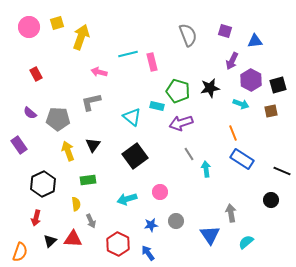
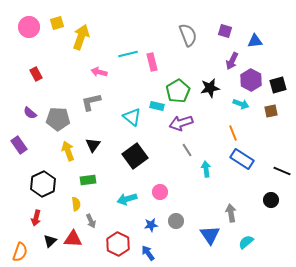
green pentagon at (178, 91): rotated 25 degrees clockwise
gray line at (189, 154): moved 2 px left, 4 px up
